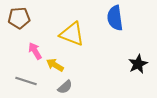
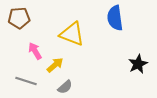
yellow arrow: rotated 108 degrees clockwise
